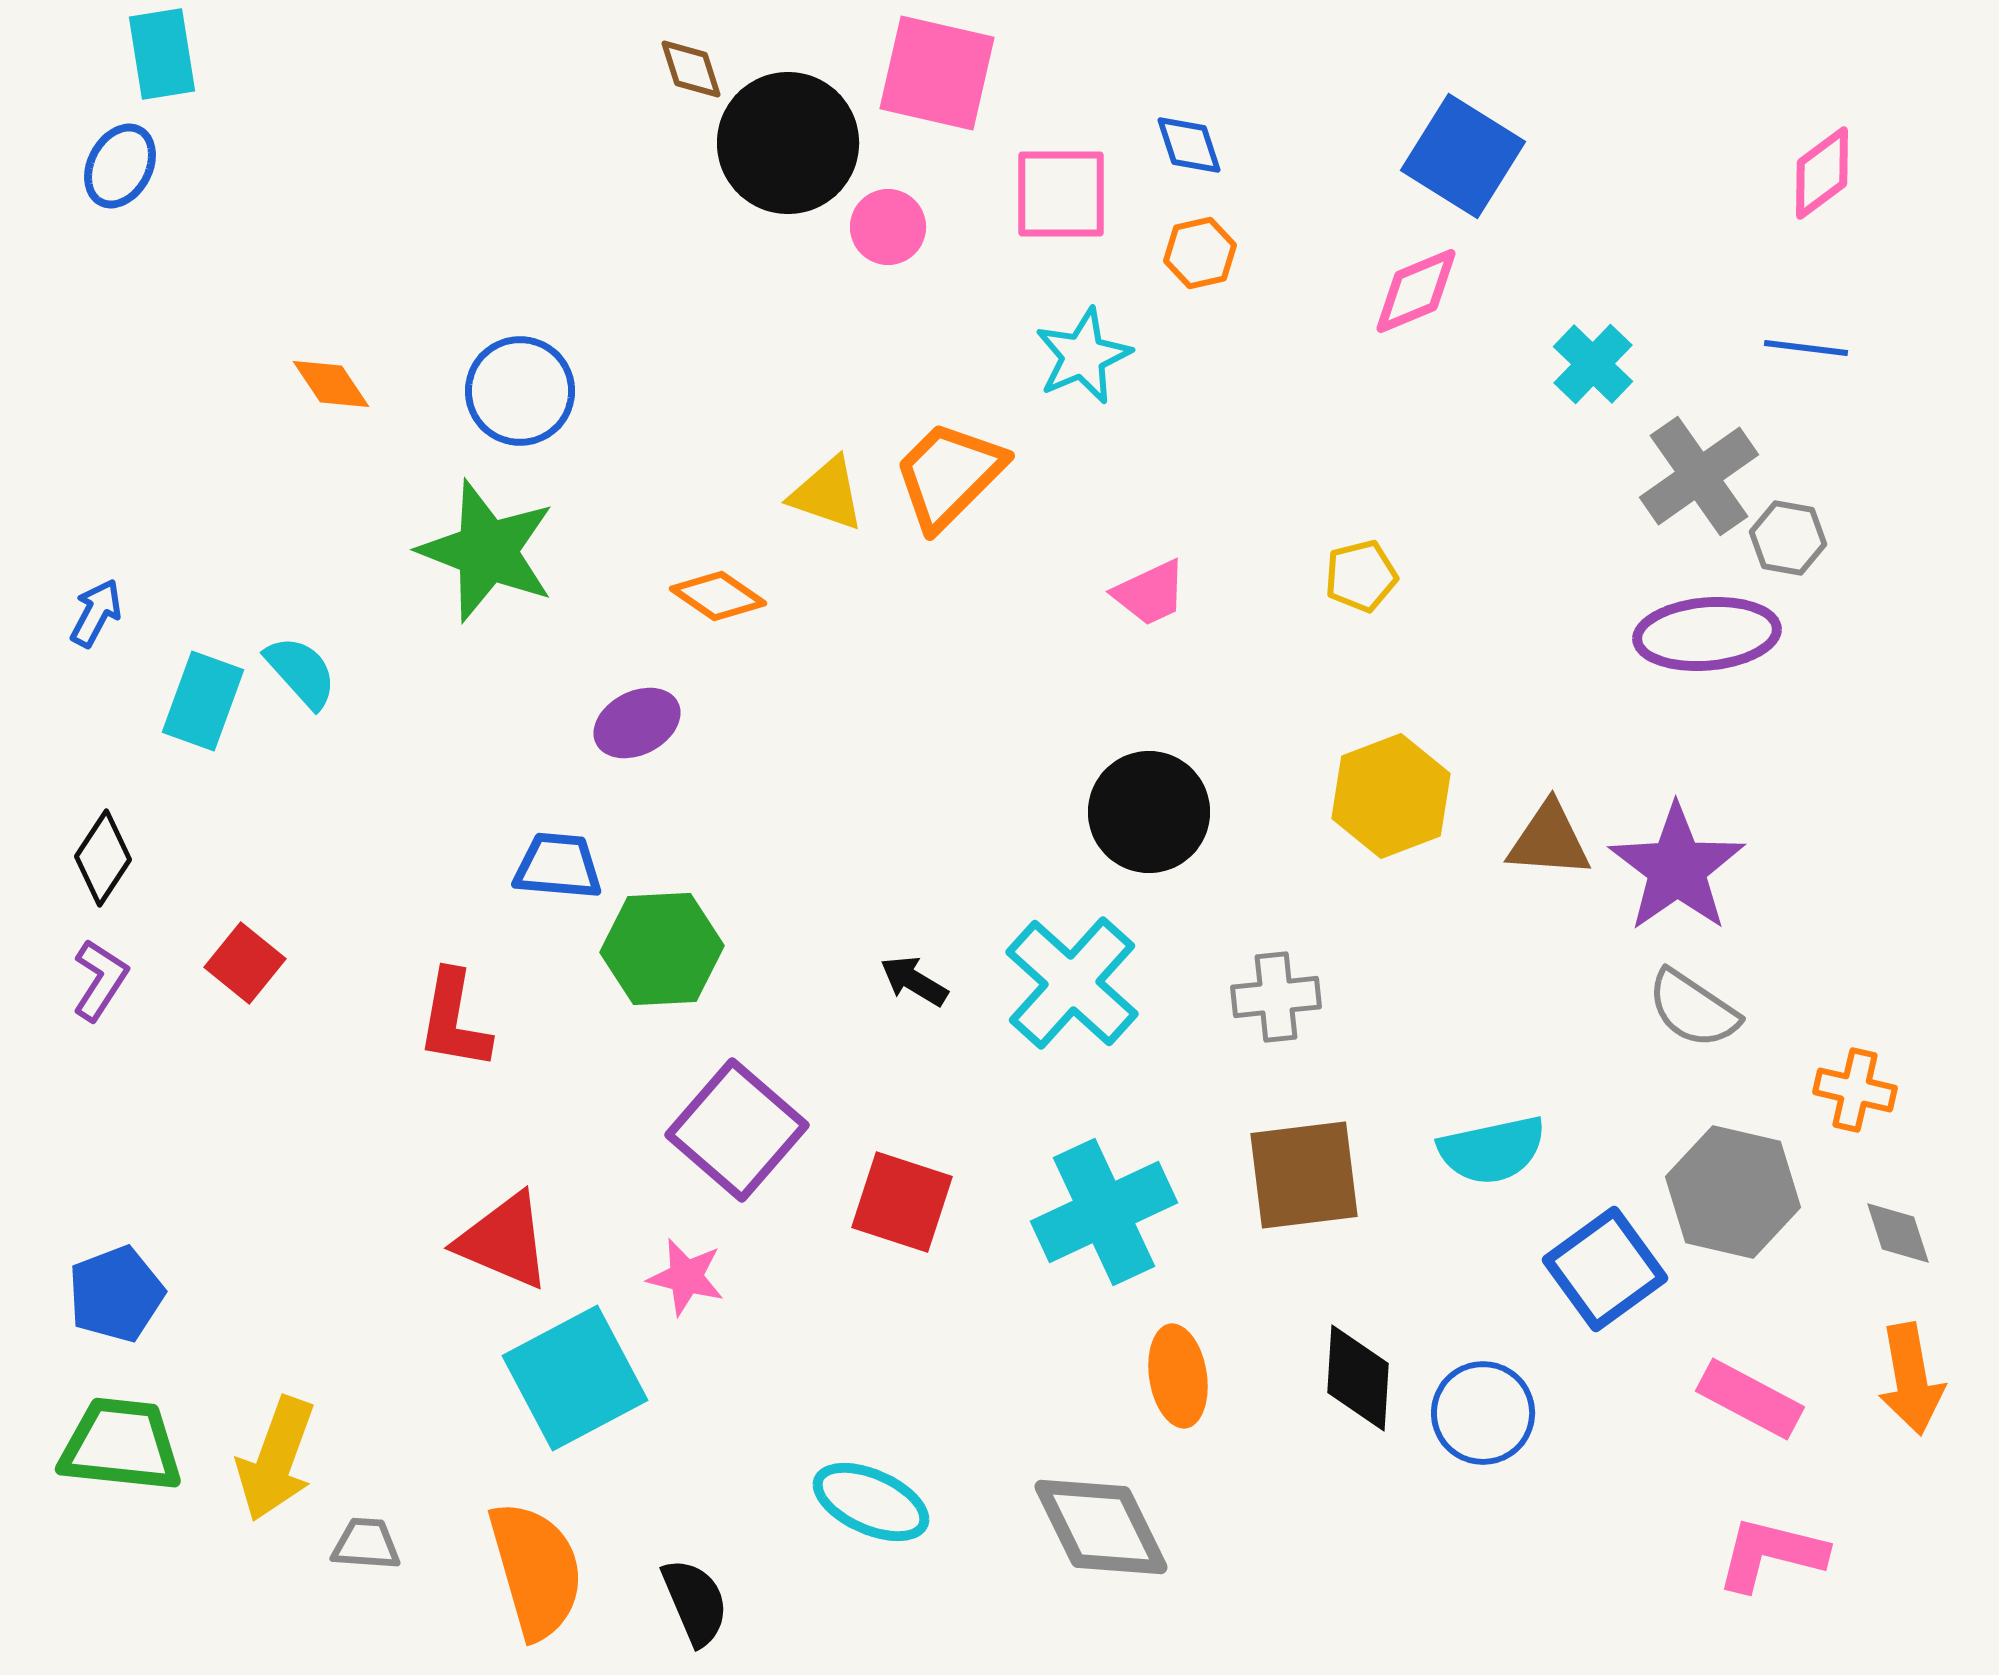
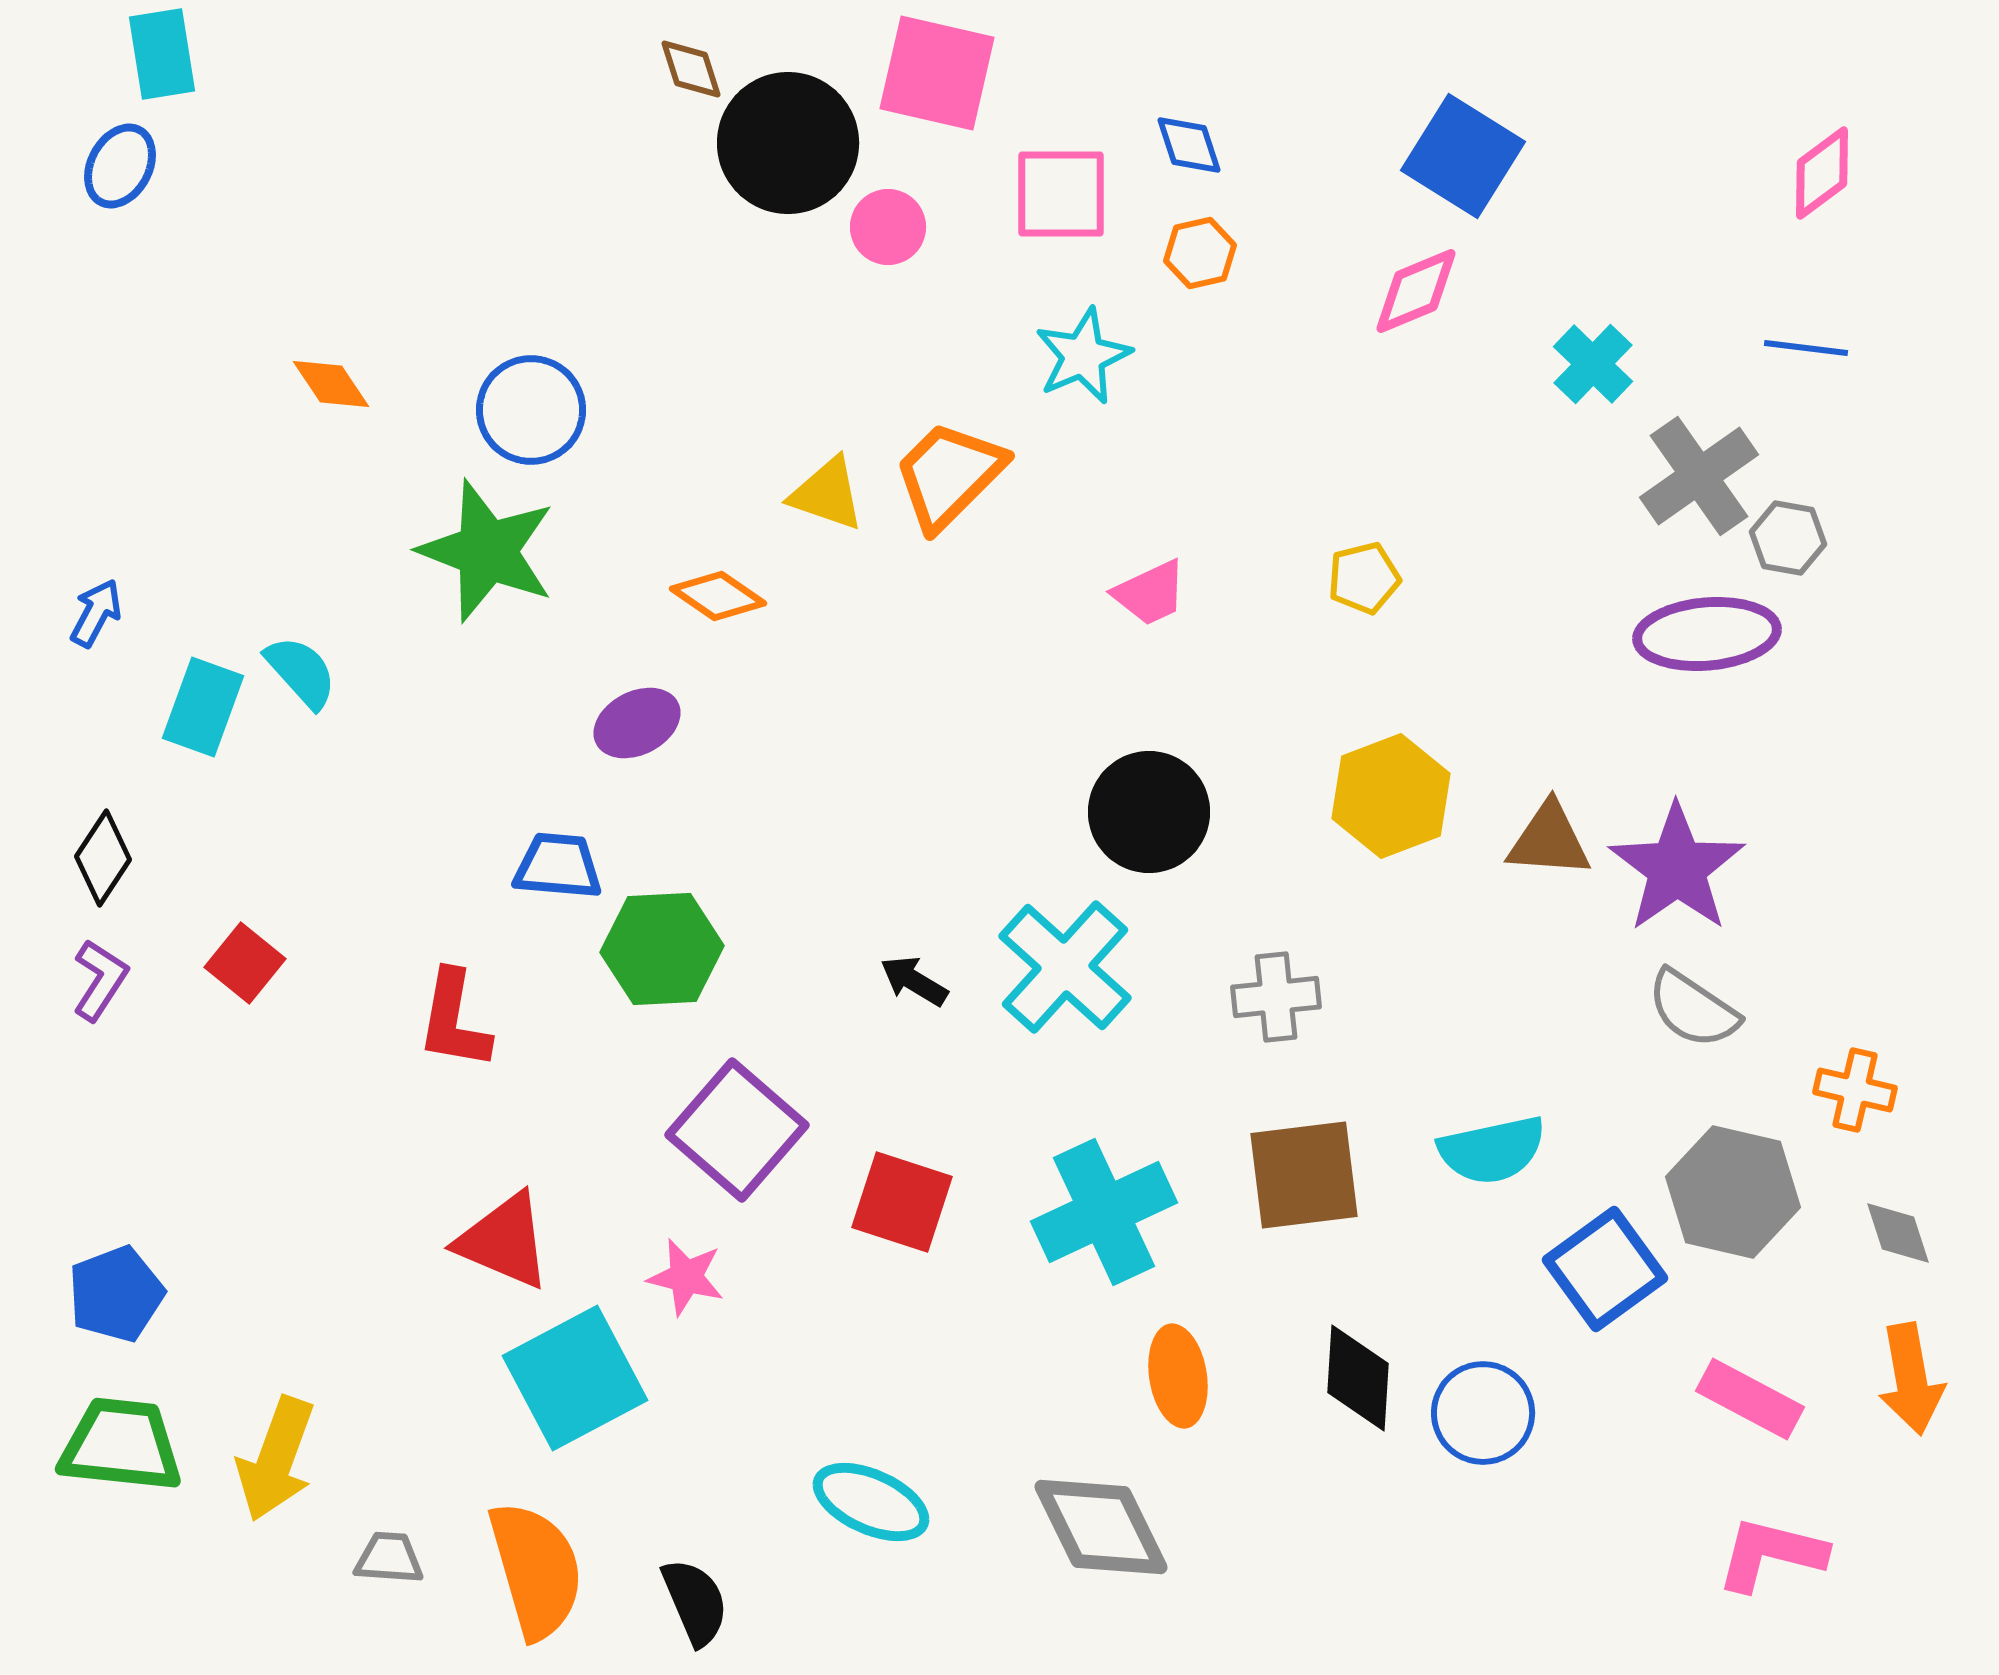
blue circle at (520, 391): moved 11 px right, 19 px down
yellow pentagon at (1361, 576): moved 3 px right, 2 px down
cyan rectangle at (203, 701): moved 6 px down
cyan cross at (1072, 983): moved 7 px left, 16 px up
gray trapezoid at (366, 1544): moved 23 px right, 14 px down
